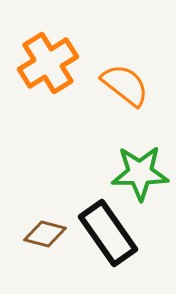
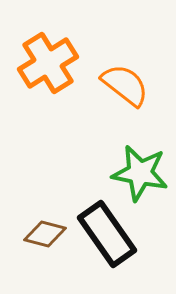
green star: rotated 12 degrees clockwise
black rectangle: moved 1 px left, 1 px down
